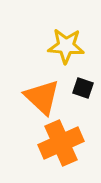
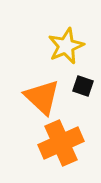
yellow star: rotated 27 degrees counterclockwise
black square: moved 2 px up
